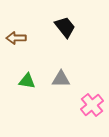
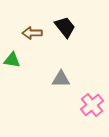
brown arrow: moved 16 px right, 5 px up
green triangle: moved 15 px left, 21 px up
